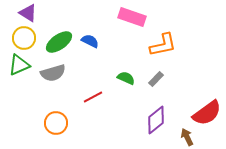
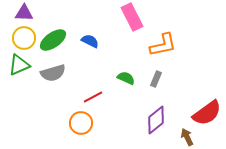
purple triangle: moved 4 px left; rotated 30 degrees counterclockwise
pink rectangle: rotated 44 degrees clockwise
green ellipse: moved 6 px left, 2 px up
gray rectangle: rotated 21 degrees counterclockwise
orange circle: moved 25 px right
